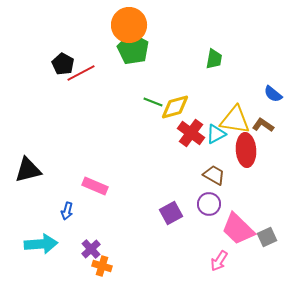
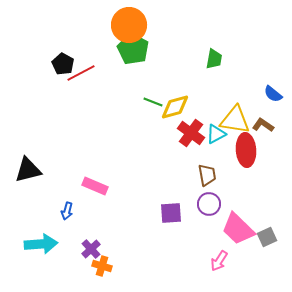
brown trapezoid: moved 7 px left; rotated 50 degrees clockwise
purple square: rotated 25 degrees clockwise
